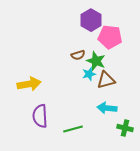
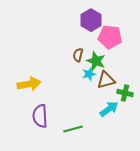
brown semicircle: rotated 120 degrees clockwise
cyan arrow: moved 2 px right, 1 px down; rotated 138 degrees clockwise
green cross: moved 35 px up
